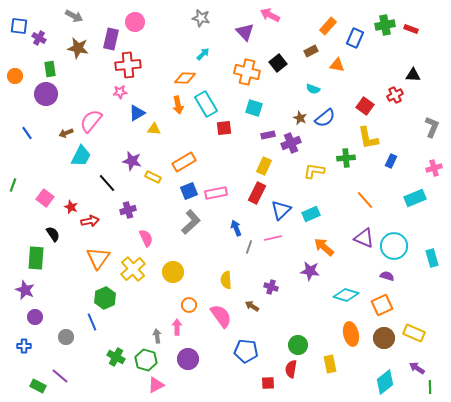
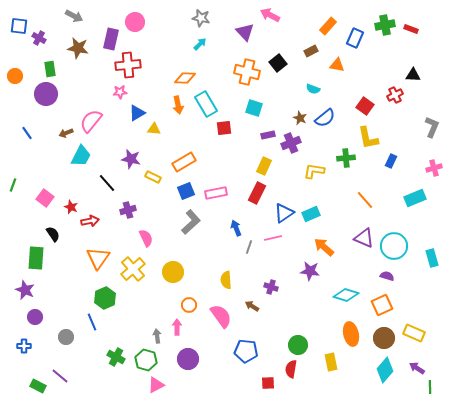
cyan arrow at (203, 54): moved 3 px left, 10 px up
purple star at (132, 161): moved 1 px left, 2 px up
blue square at (189, 191): moved 3 px left
blue triangle at (281, 210): moved 3 px right, 3 px down; rotated 10 degrees clockwise
yellow rectangle at (330, 364): moved 1 px right, 2 px up
cyan diamond at (385, 382): moved 12 px up; rotated 10 degrees counterclockwise
